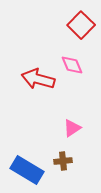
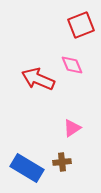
red square: rotated 24 degrees clockwise
red arrow: rotated 8 degrees clockwise
brown cross: moved 1 px left, 1 px down
blue rectangle: moved 2 px up
